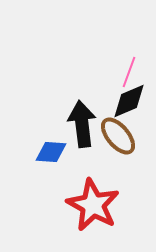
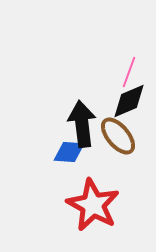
blue diamond: moved 18 px right
